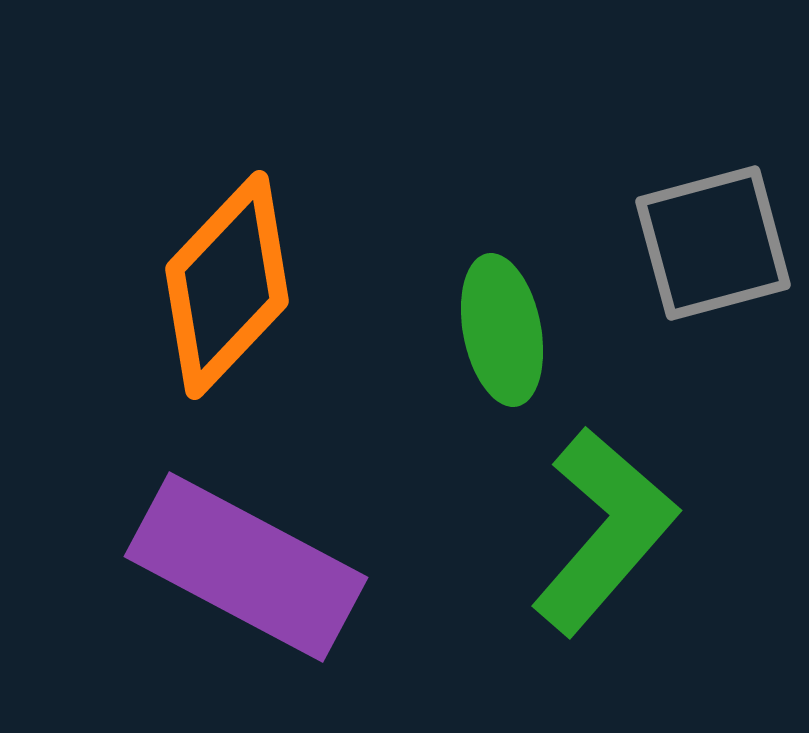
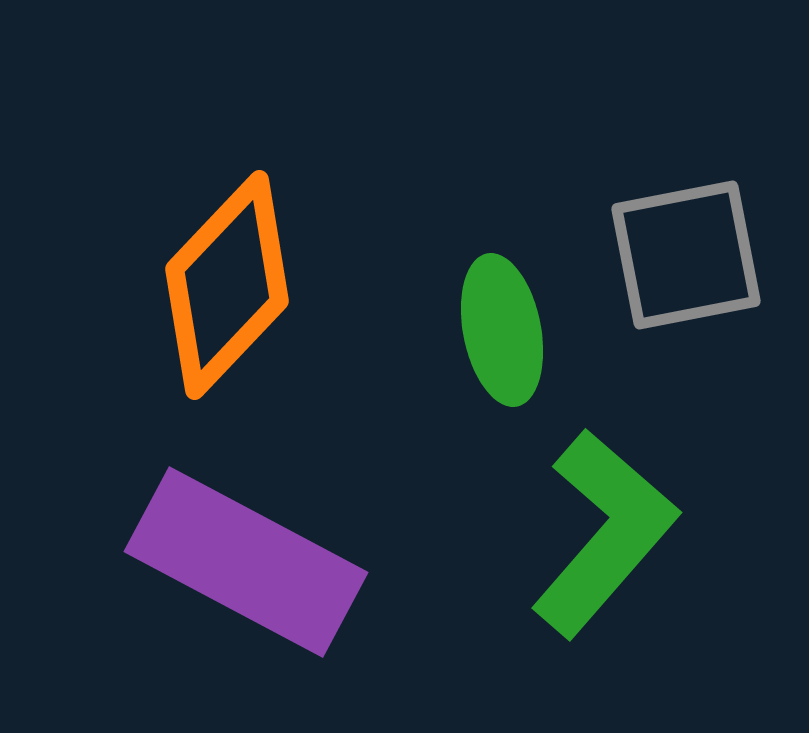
gray square: moved 27 px left, 12 px down; rotated 4 degrees clockwise
green L-shape: moved 2 px down
purple rectangle: moved 5 px up
